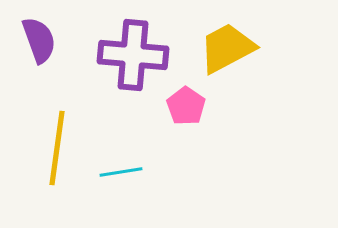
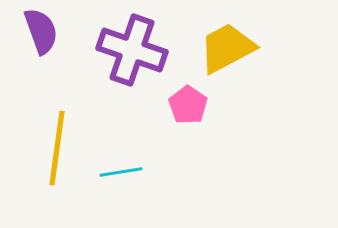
purple semicircle: moved 2 px right, 9 px up
purple cross: moved 1 px left, 5 px up; rotated 14 degrees clockwise
pink pentagon: moved 2 px right, 1 px up
